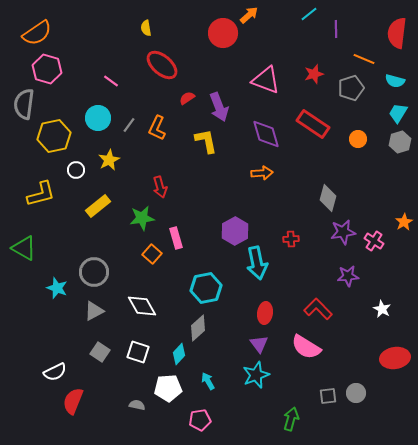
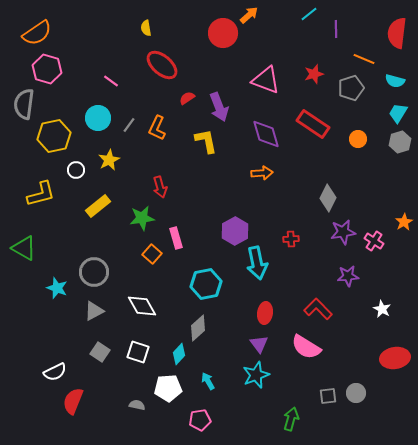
gray diamond at (328, 198): rotated 12 degrees clockwise
cyan hexagon at (206, 288): moved 4 px up
